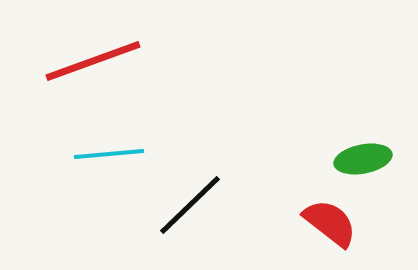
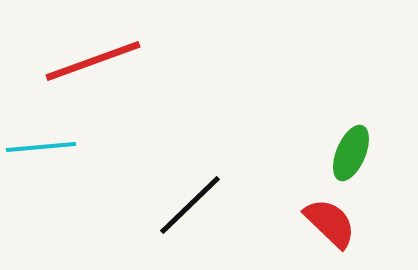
cyan line: moved 68 px left, 7 px up
green ellipse: moved 12 px left, 6 px up; rotated 56 degrees counterclockwise
red semicircle: rotated 6 degrees clockwise
